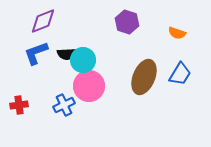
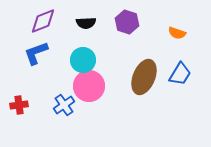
black semicircle: moved 19 px right, 31 px up
blue cross: rotated 10 degrees counterclockwise
